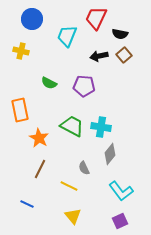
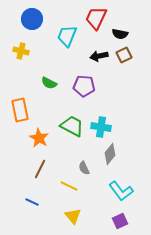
brown square: rotated 14 degrees clockwise
blue line: moved 5 px right, 2 px up
